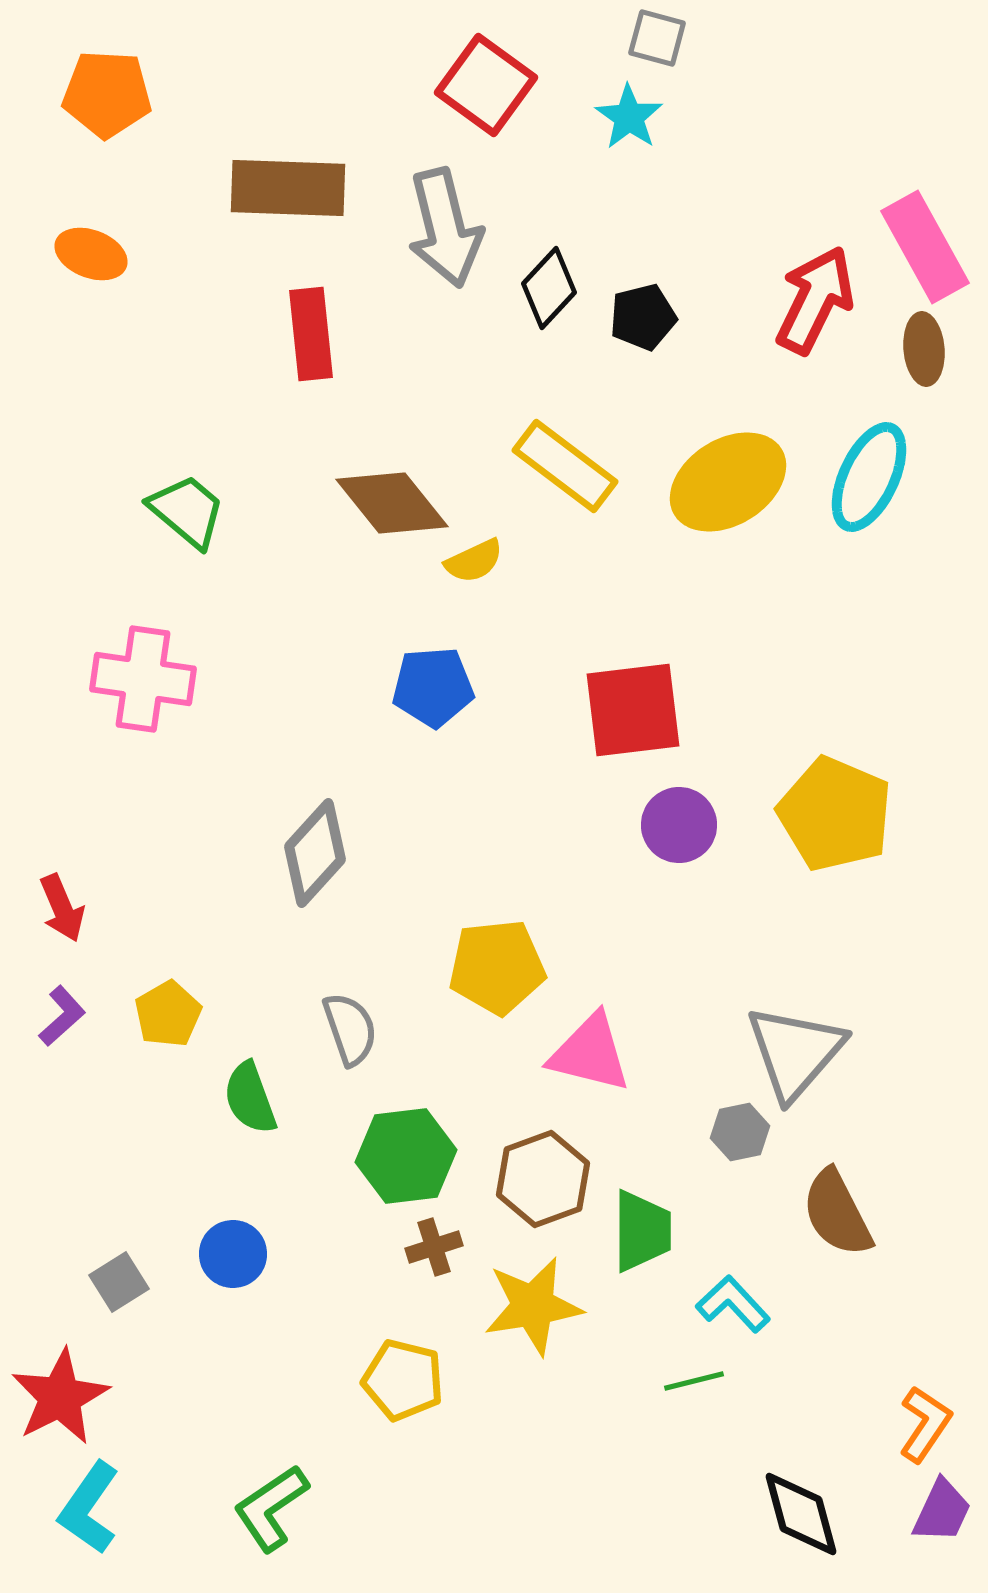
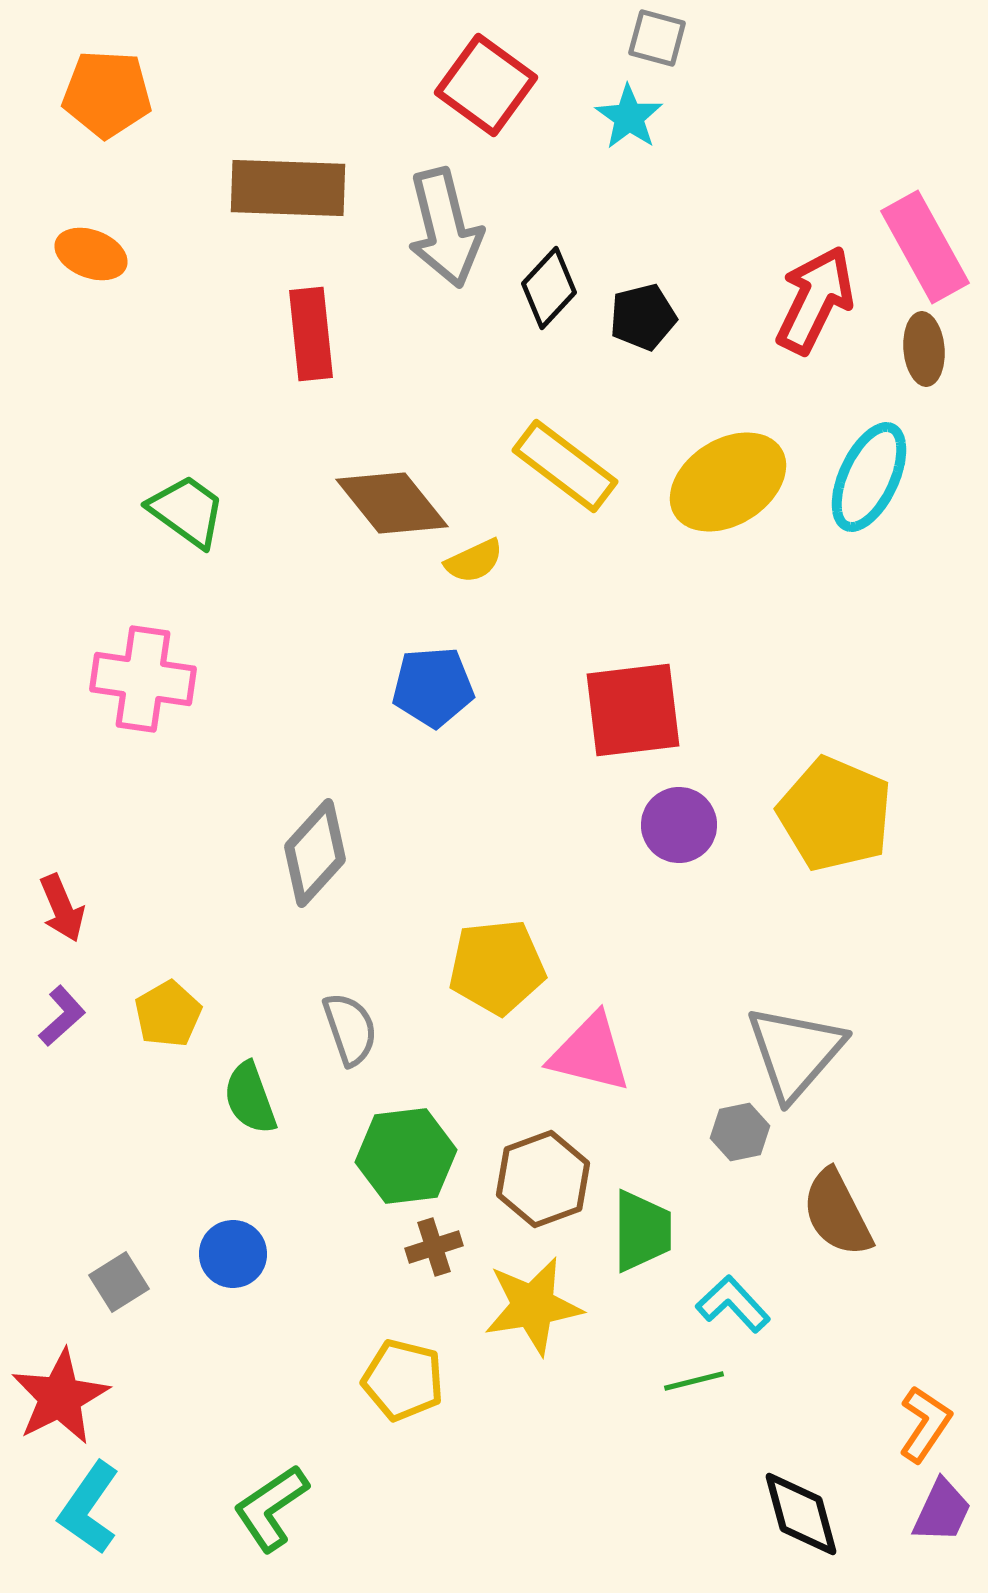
green trapezoid at (187, 511): rotated 4 degrees counterclockwise
